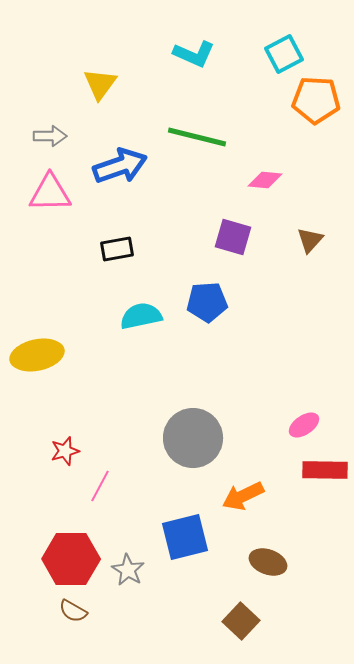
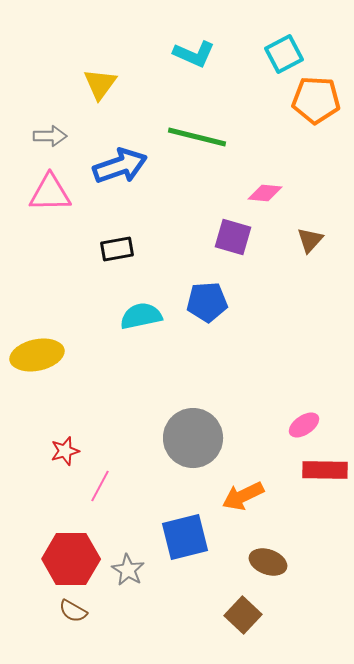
pink diamond: moved 13 px down
brown square: moved 2 px right, 6 px up
